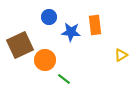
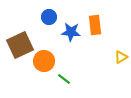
yellow triangle: moved 2 px down
orange circle: moved 1 px left, 1 px down
